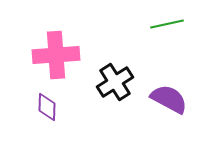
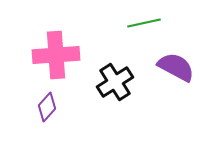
green line: moved 23 px left, 1 px up
purple semicircle: moved 7 px right, 32 px up
purple diamond: rotated 40 degrees clockwise
